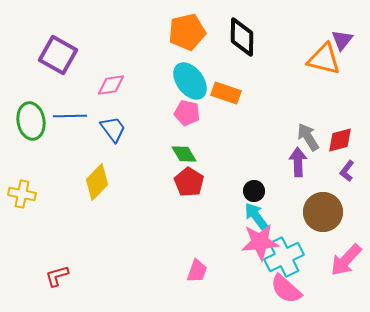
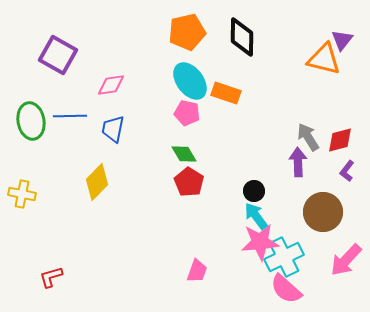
blue trapezoid: rotated 132 degrees counterclockwise
red L-shape: moved 6 px left, 1 px down
